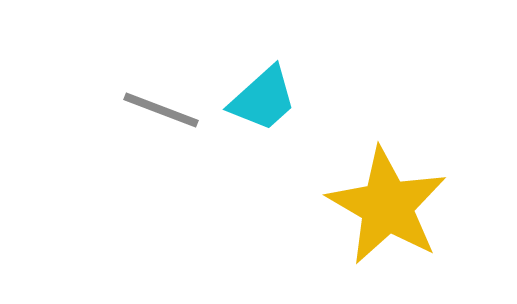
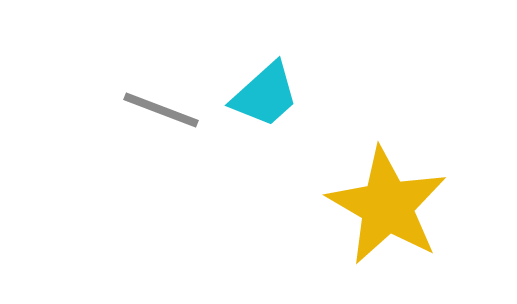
cyan trapezoid: moved 2 px right, 4 px up
